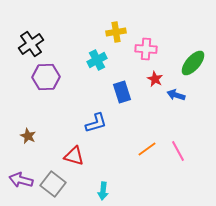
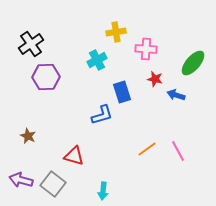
red star: rotated 14 degrees counterclockwise
blue L-shape: moved 6 px right, 8 px up
